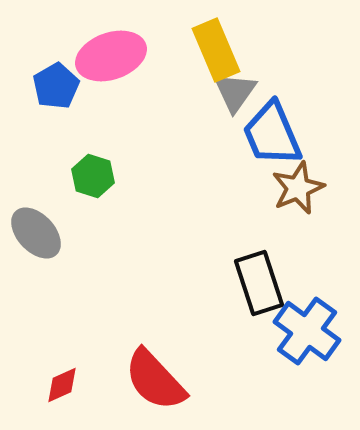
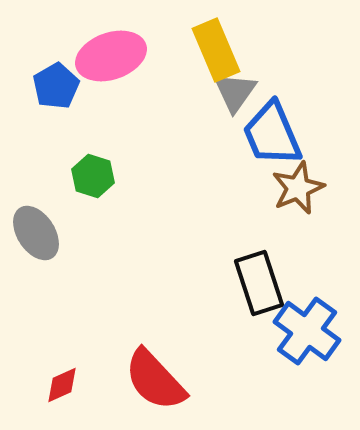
gray ellipse: rotated 10 degrees clockwise
